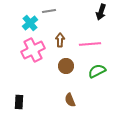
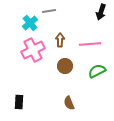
brown circle: moved 1 px left
brown semicircle: moved 1 px left, 3 px down
